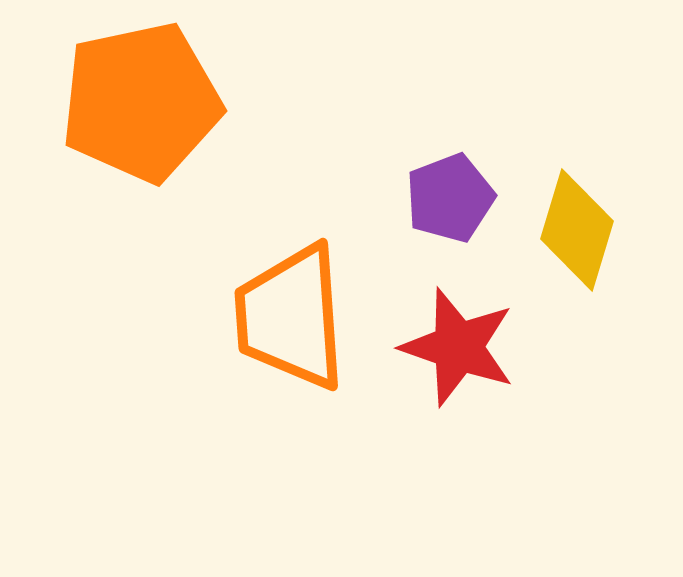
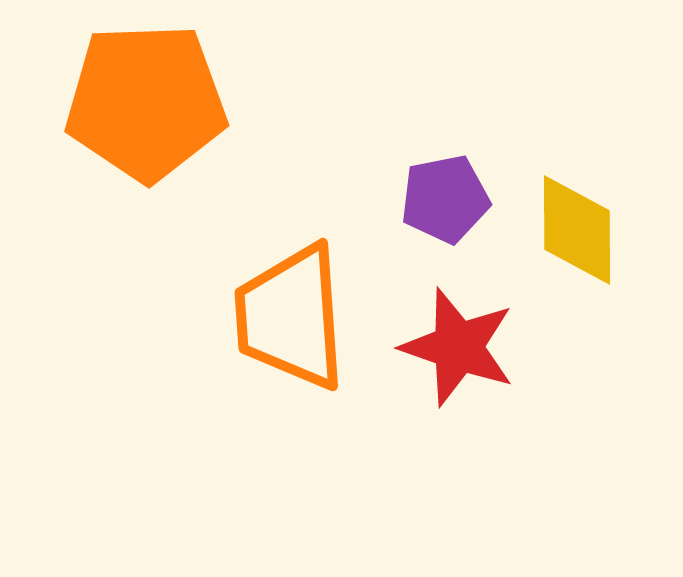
orange pentagon: moved 5 px right; rotated 10 degrees clockwise
purple pentagon: moved 5 px left, 1 px down; rotated 10 degrees clockwise
yellow diamond: rotated 17 degrees counterclockwise
